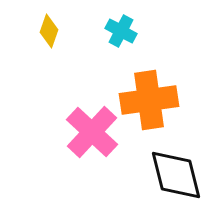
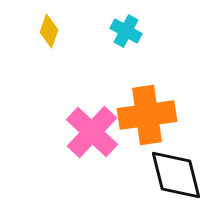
cyan cross: moved 5 px right
orange cross: moved 2 px left, 15 px down
